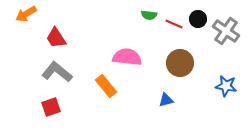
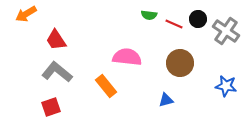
red trapezoid: moved 2 px down
